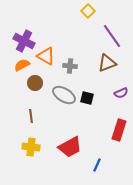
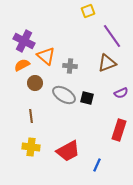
yellow square: rotated 24 degrees clockwise
orange triangle: rotated 12 degrees clockwise
red trapezoid: moved 2 px left, 4 px down
